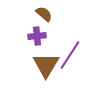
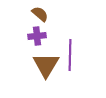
brown semicircle: moved 4 px left
purple line: rotated 32 degrees counterclockwise
